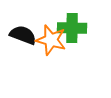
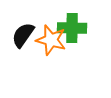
black semicircle: rotated 76 degrees counterclockwise
